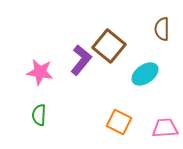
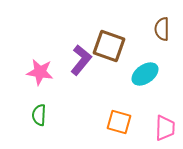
brown square: rotated 20 degrees counterclockwise
orange square: rotated 10 degrees counterclockwise
pink trapezoid: rotated 96 degrees clockwise
